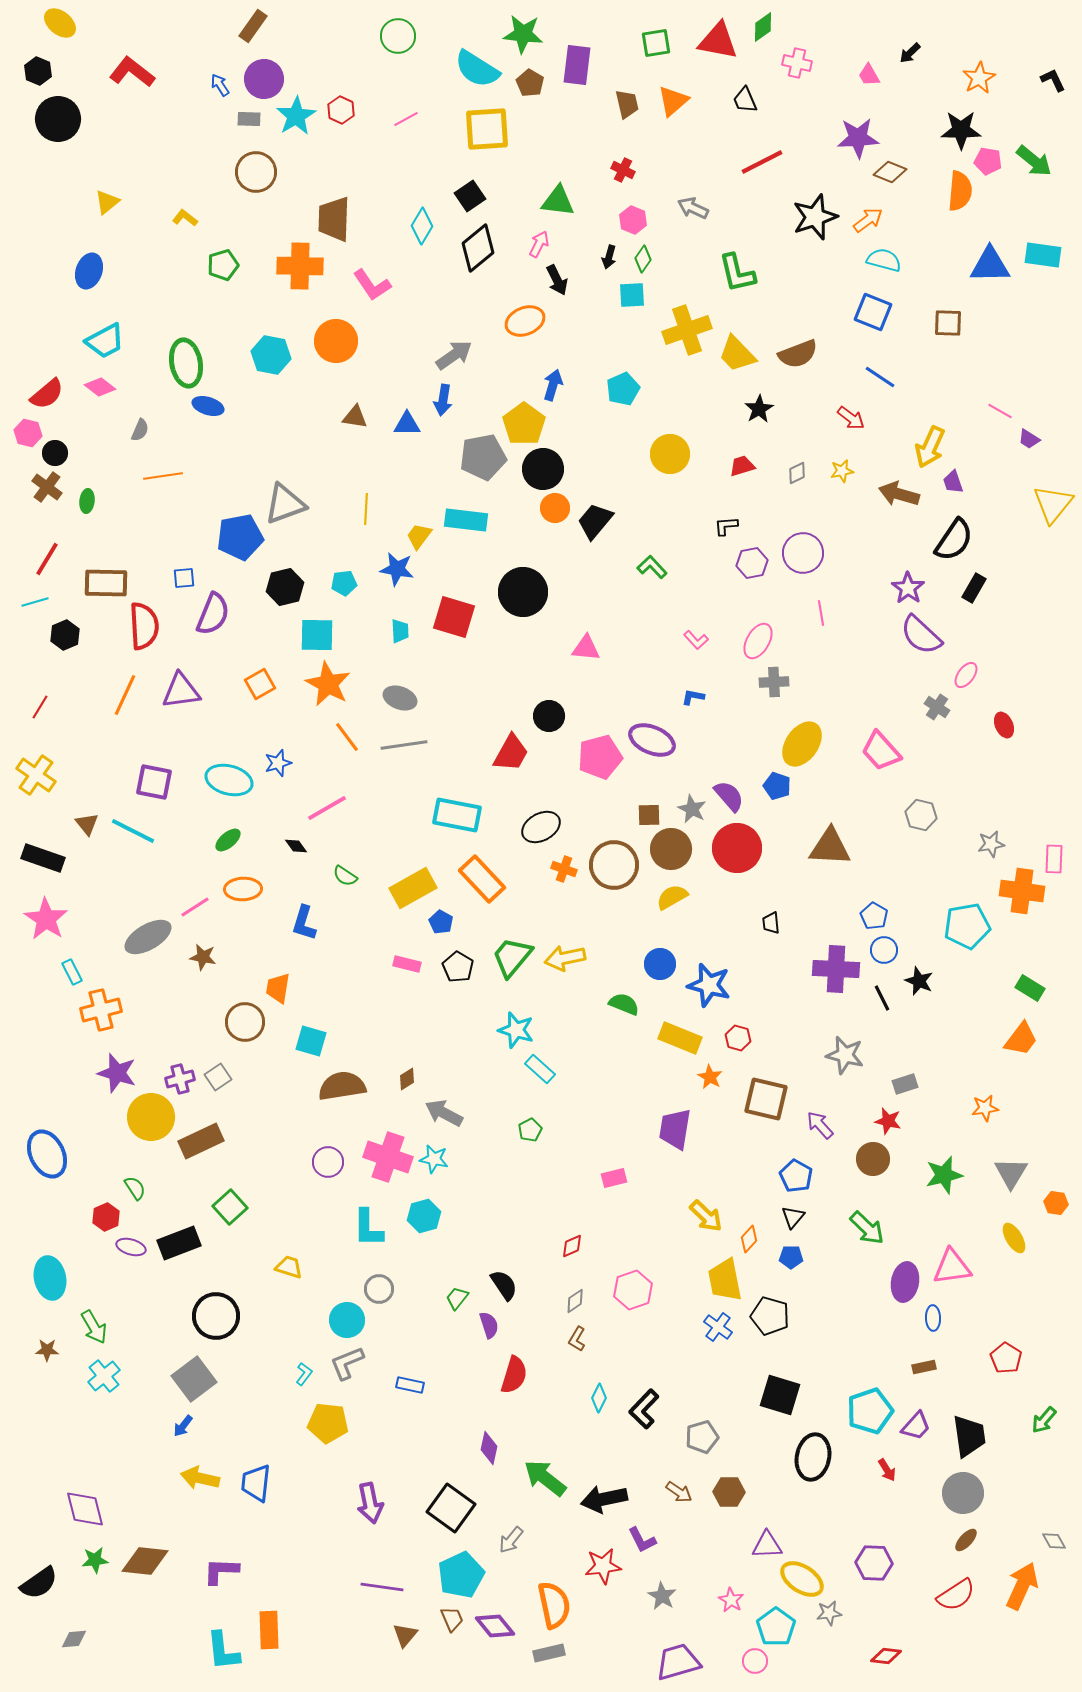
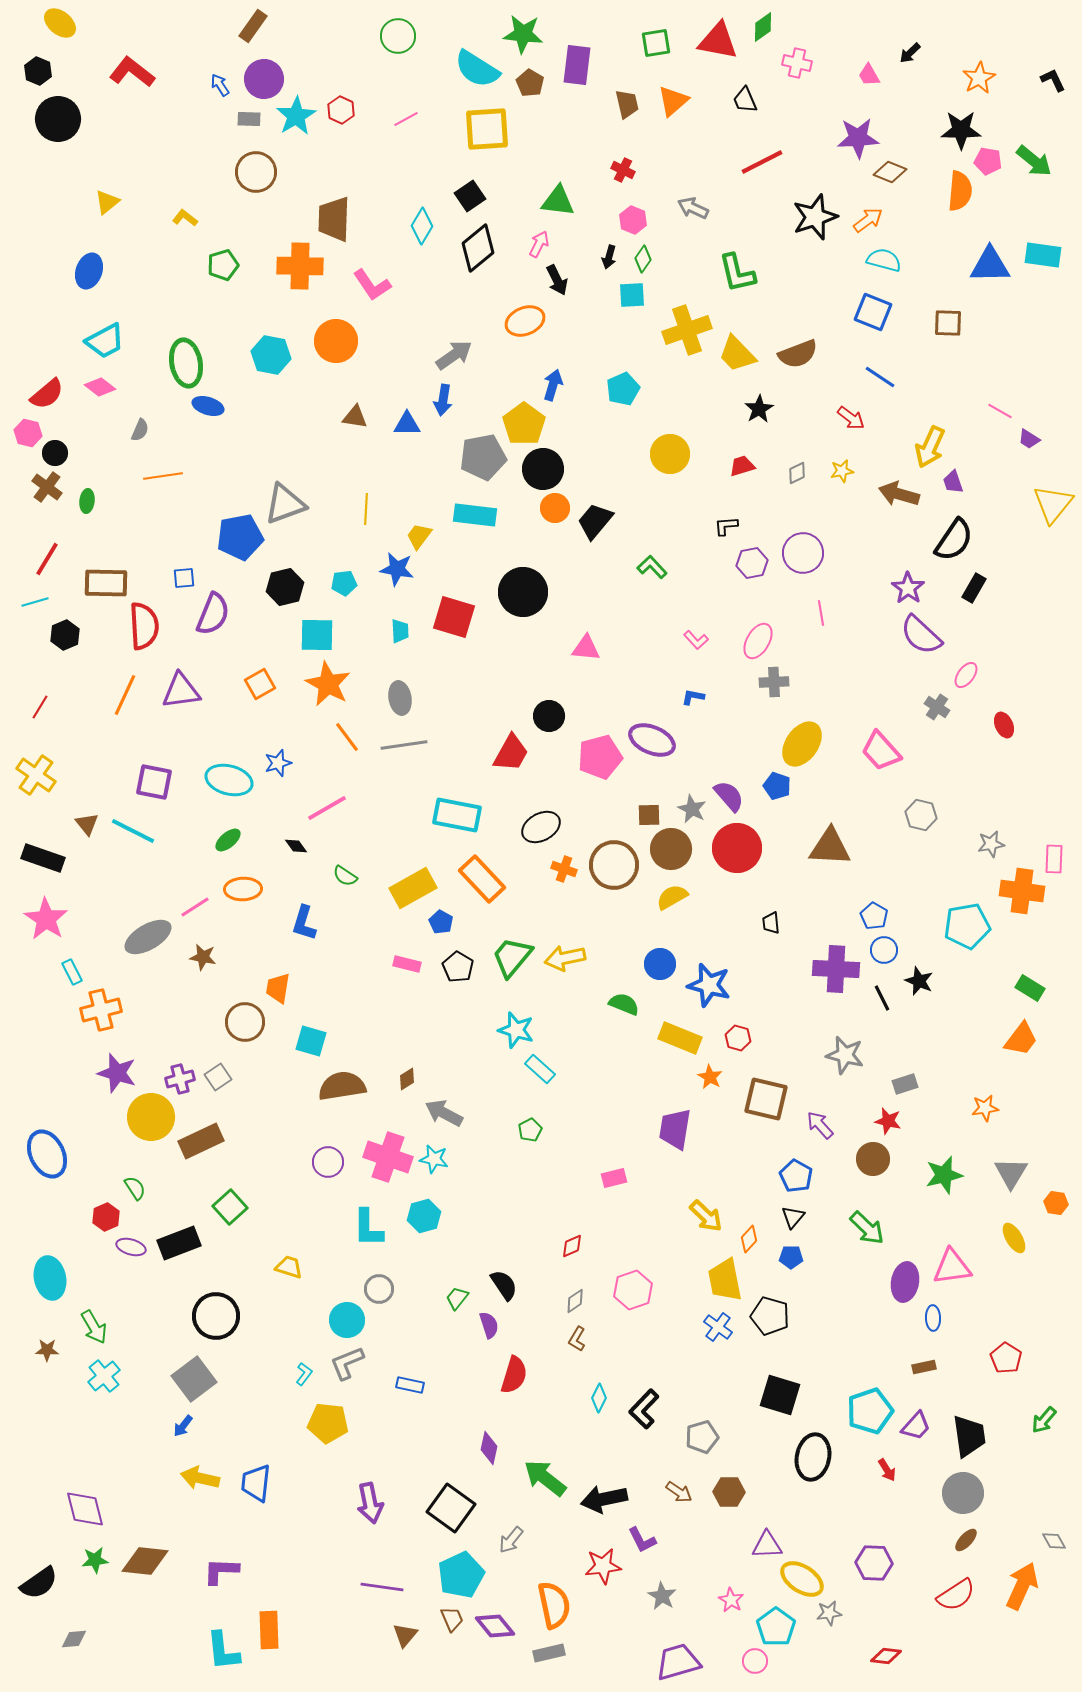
cyan rectangle at (466, 520): moved 9 px right, 5 px up
gray ellipse at (400, 698): rotated 60 degrees clockwise
